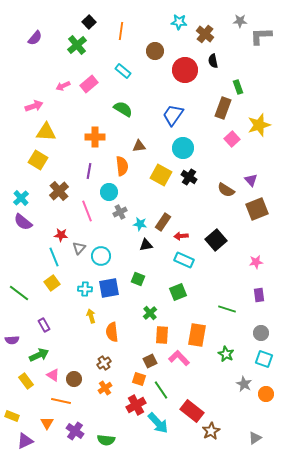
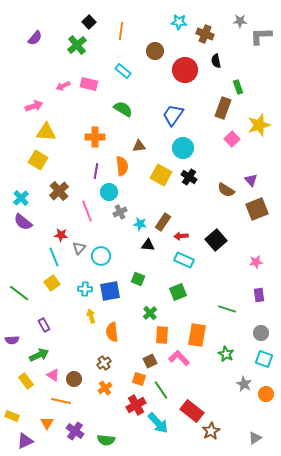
brown cross at (205, 34): rotated 18 degrees counterclockwise
black semicircle at (213, 61): moved 3 px right
pink rectangle at (89, 84): rotated 54 degrees clockwise
purple line at (89, 171): moved 7 px right
black triangle at (146, 245): moved 2 px right; rotated 16 degrees clockwise
blue square at (109, 288): moved 1 px right, 3 px down
